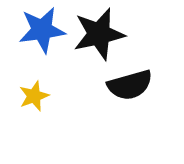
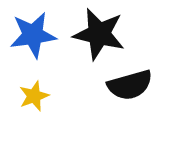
blue star: moved 9 px left, 5 px down
black star: rotated 26 degrees clockwise
